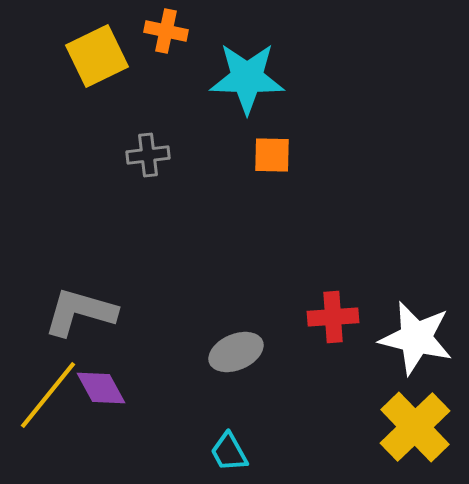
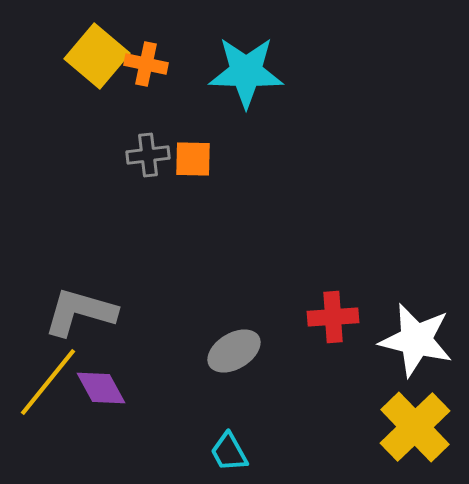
orange cross: moved 20 px left, 33 px down
yellow square: rotated 24 degrees counterclockwise
cyan star: moved 1 px left, 6 px up
orange square: moved 79 px left, 4 px down
white star: moved 2 px down
gray ellipse: moved 2 px left, 1 px up; rotated 8 degrees counterclockwise
yellow line: moved 13 px up
